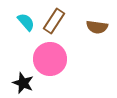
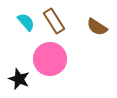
brown rectangle: rotated 65 degrees counterclockwise
brown semicircle: rotated 25 degrees clockwise
black star: moved 4 px left, 4 px up
